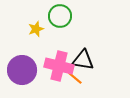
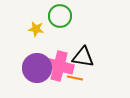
yellow star: rotated 28 degrees clockwise
black triangle: moved 3 px up
purple circle: moved 15 px right, 2 px up
orange line: rotated 28 degrees counterclockwise
